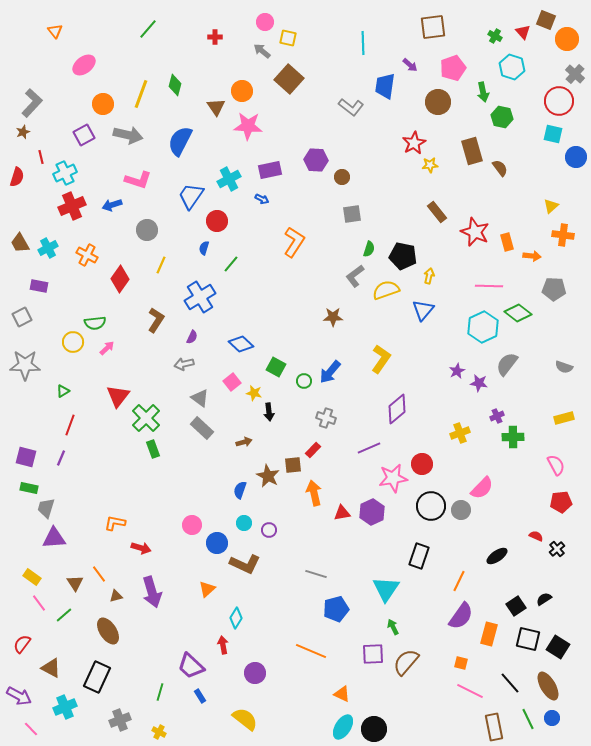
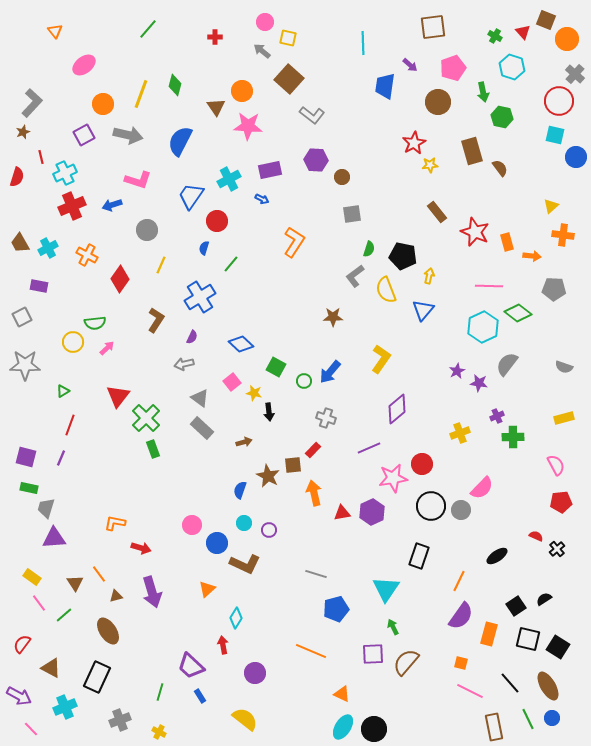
gray L-shape at (351, 107): moved 39 px left, 8 px down
cyan square at (553, 134): moved 2 px right, 1 px down
yellow semicircle at (386, 290): rotated 92 degrees counterclockwise
